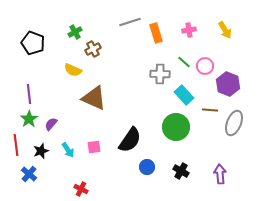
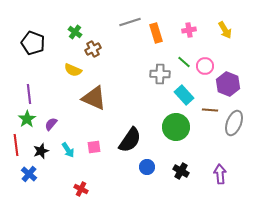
green cross: rotated 24 degrees counterclockwise
green star: moved 2 px left
